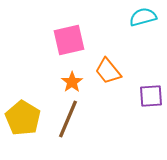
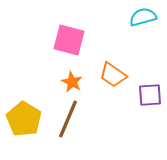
pink square: rotated 28 degrees clockwise
orange trapezoid: moved 5 px right, 4 px down; rotated 16 degrees counterclockwise
orange star: rotated 10 degrees counterclockwise
purple square: moved 1 px left, 1 px up
yellow pentagon: moved 1 px right, 1 px down
